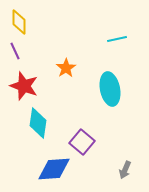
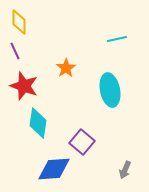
cyan ellipse: moved 1 px down
